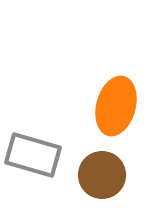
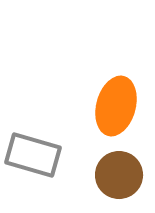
brown circle: moved 17 px right
